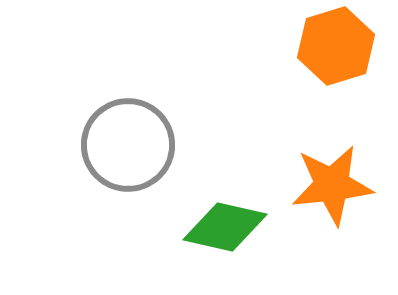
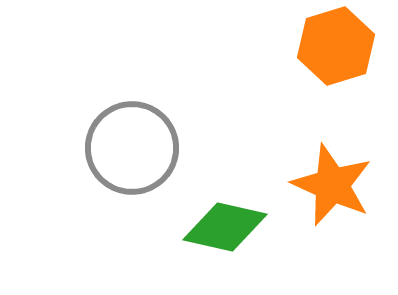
gray circle: moved 4 px right, 3 px down
orange star: rotated 30 degrees clockwise
